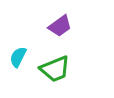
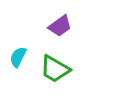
green trapezoid: rotated 52 degrees clockwise
